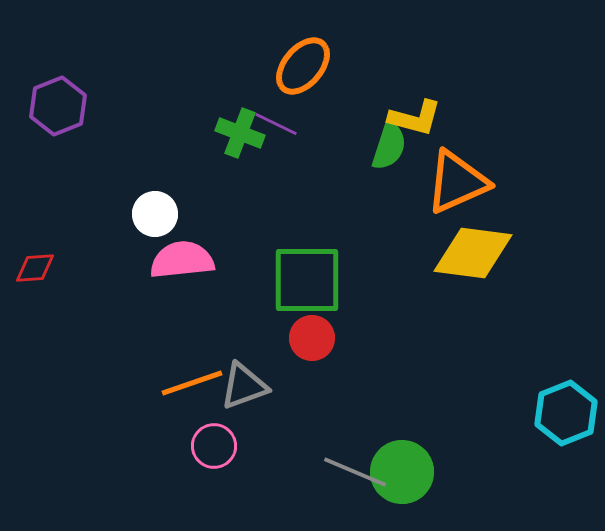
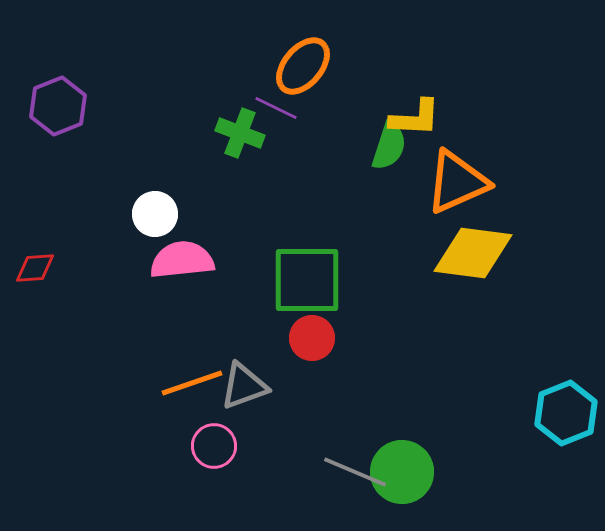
yellow L-shape: rotated 12 degrees counterclockwise
purple line: moved 16 px up
